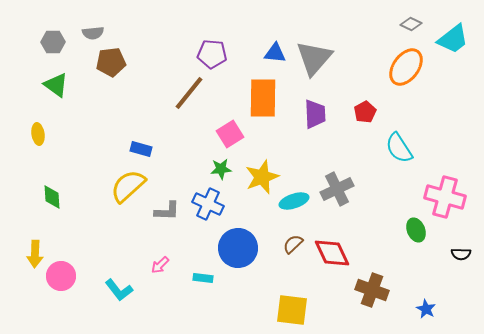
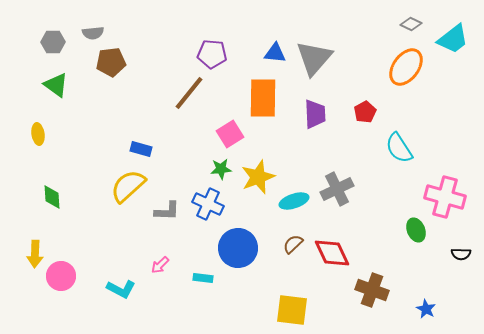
yellow star: moved 4 px left
cyan L-shape: moved 2 px right, 1 px up; rotated 24 degrees counterclockwise
